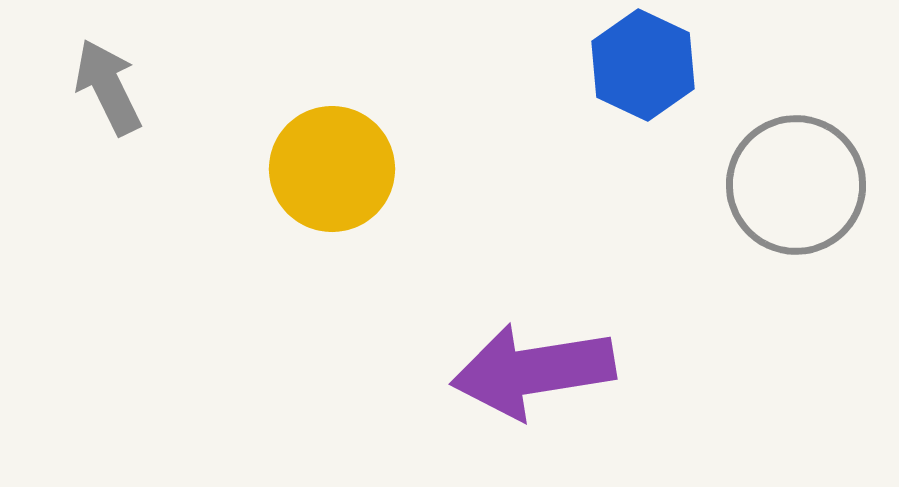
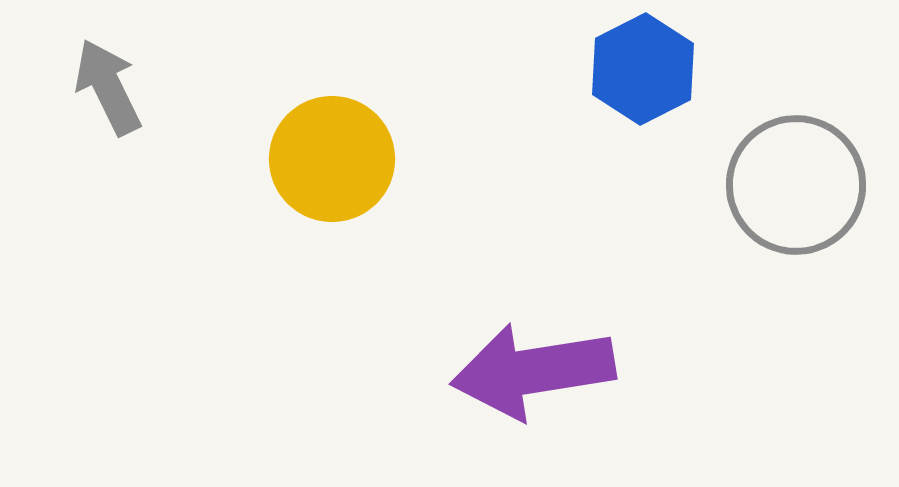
blue hexagon: moved 4 px down; rotated 8 degrees clockwise
yellow circle: moved 10 px up
